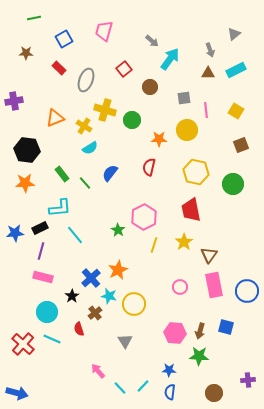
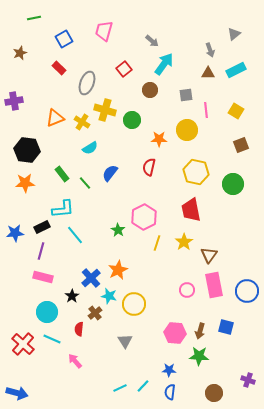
brown star at (26, 53): moved 6 px left; rotated 24 degrees counterclockwise
cyan arrow at (170, 59): moved 6 px left, 5 px down
gray ellipse at (86, 80): moved 1 px right, 3 px down
brown circle at (150, 87): moved 3 px down
gray square at (184, 98): moved 2 px right, 3 px up
yellow cross at (84, 126): moved 2 px left, 4 px up
cyan L-shape at (60, 208): moved 3 px right, 1 px down
black rectangle at (40, 228): moved 2 px right, 1 px up
yellow line at (154, 245): moved 3 px right, 2 px up
pink circle at (180, 287): moved 7 px right, 3 px down
red semicircle at (79, 329): rotated 24 degrees clockwise
pink arrow at (98, 371): moved 23 px left, 10 px up
purple cross at (248, 380): rotated 24 degrees clockwise
cyan line at (120, 388): rotated 72 degrees counterclockwise
